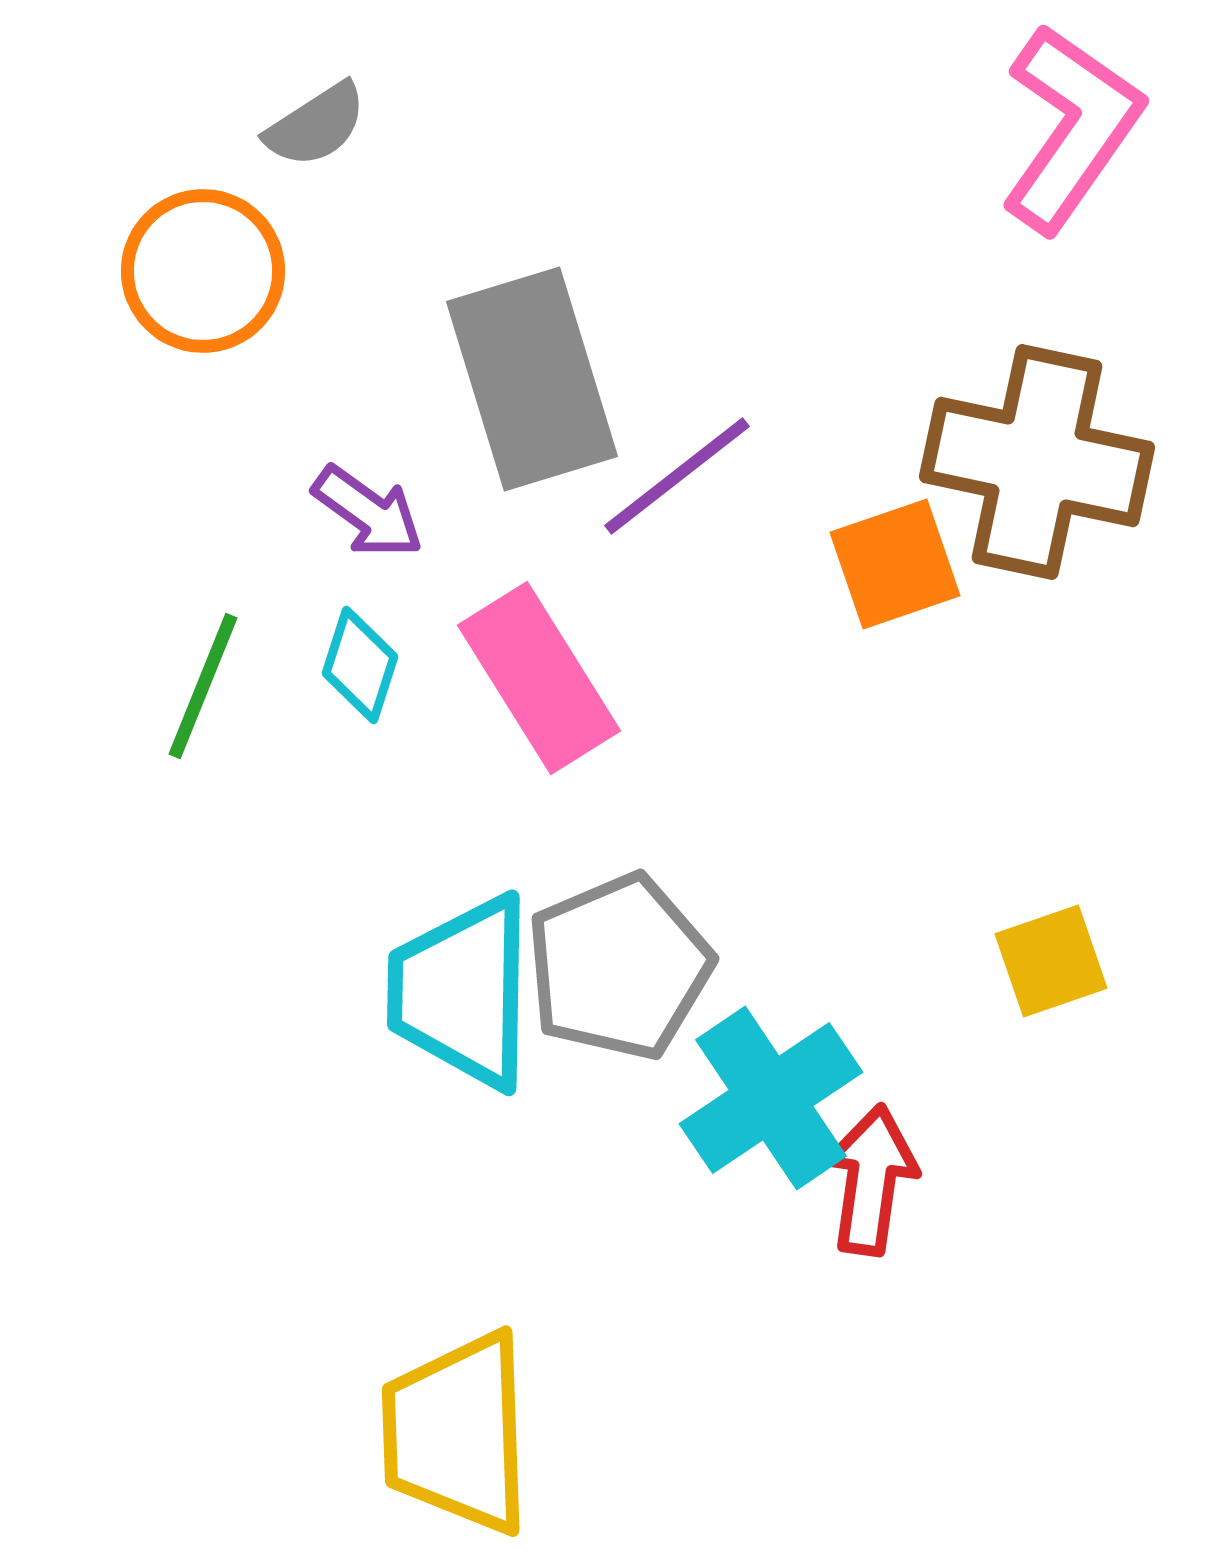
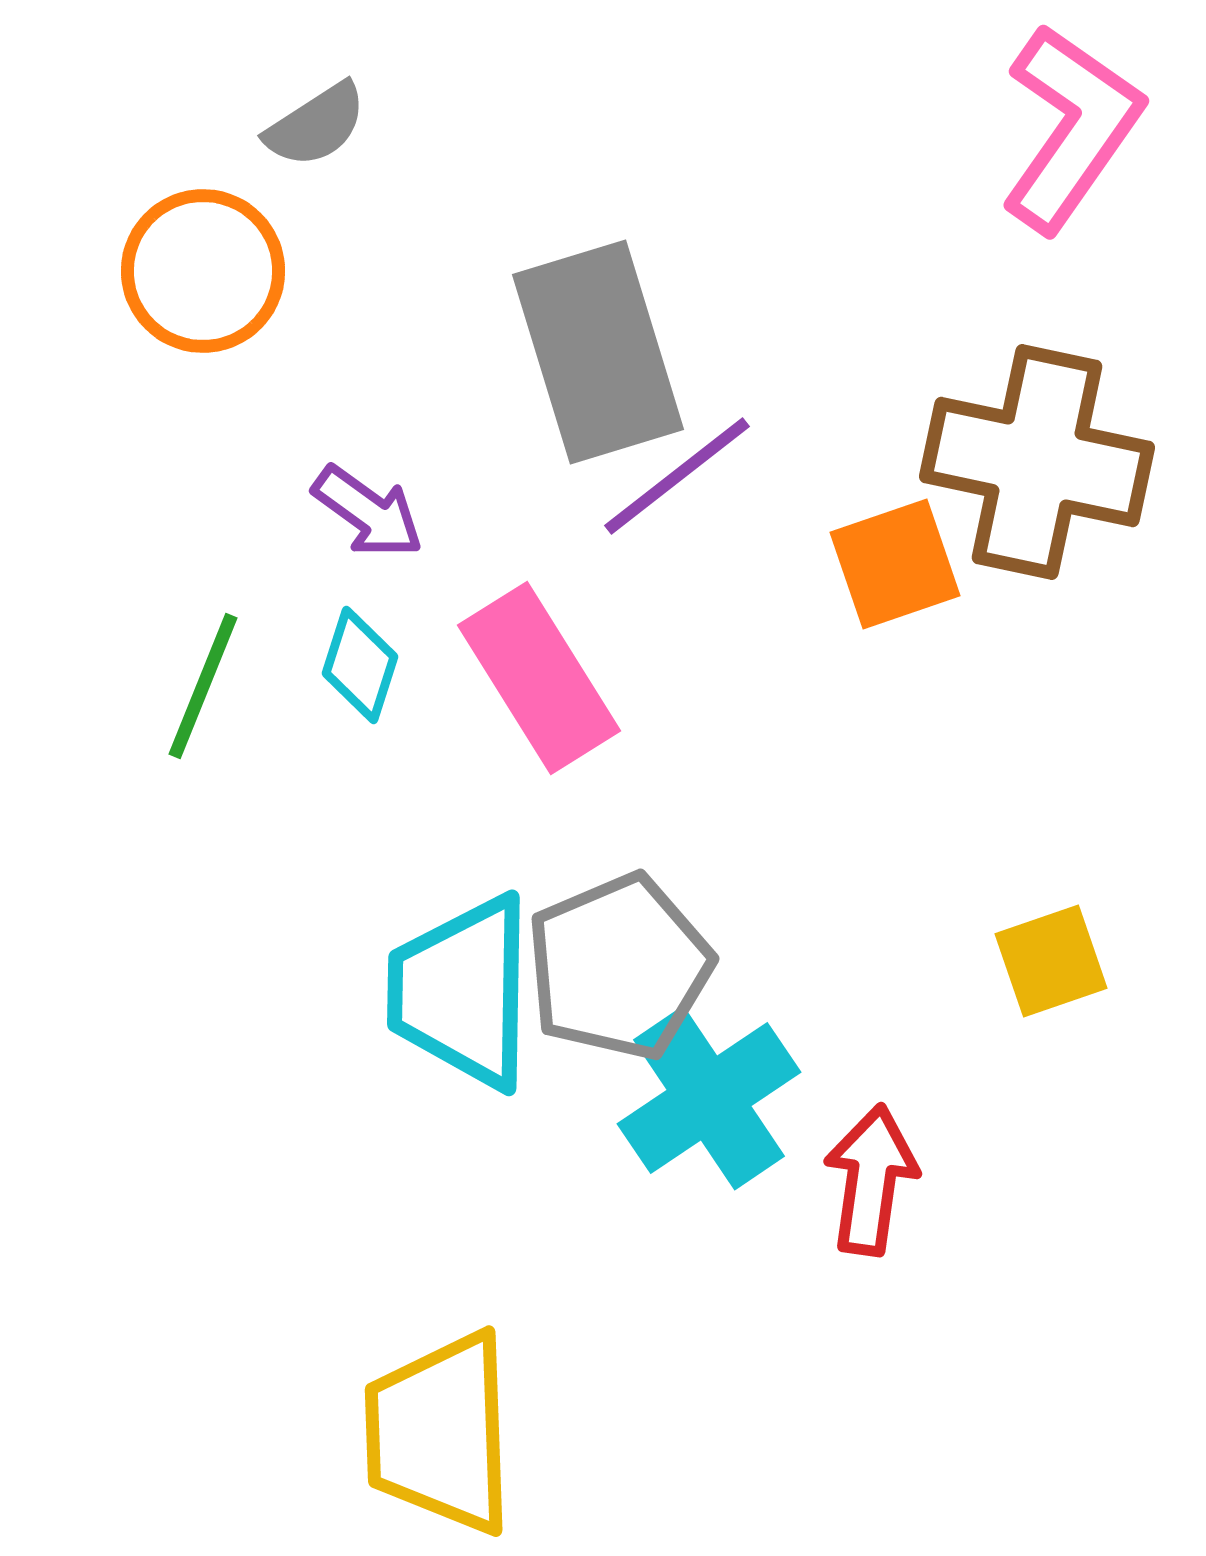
gray rectangle: moved 66 px right, 27 px up
cyan cross: moved 62 px left
yellow trapezoid: moved 17 px left
